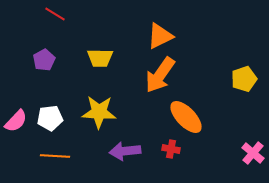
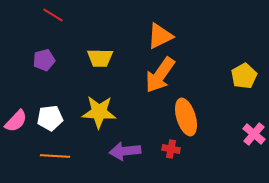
red line: moved 2 px left, 1 px down
purple pentagon: rotated 15 degrees clockwise
yellow pentagon: moved 3 px up; rotated 10 degrees counterclockwise
orange ellipse: rotated 27 degrees clockwise
pink cross: moved 1 px right, 19 px up
